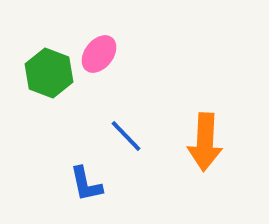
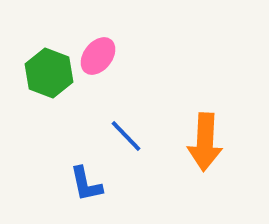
pink ellipse: moved 1 px left, 2 px down
